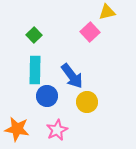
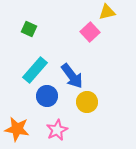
green square: moved 5 px left, 6 px up; rotated 21 degrees counterclockwise
cyan rectangle: rotated 40 degrees clockwise
